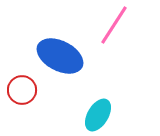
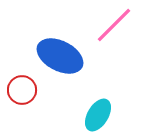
pink line: rotated 12 degrees clockwise
